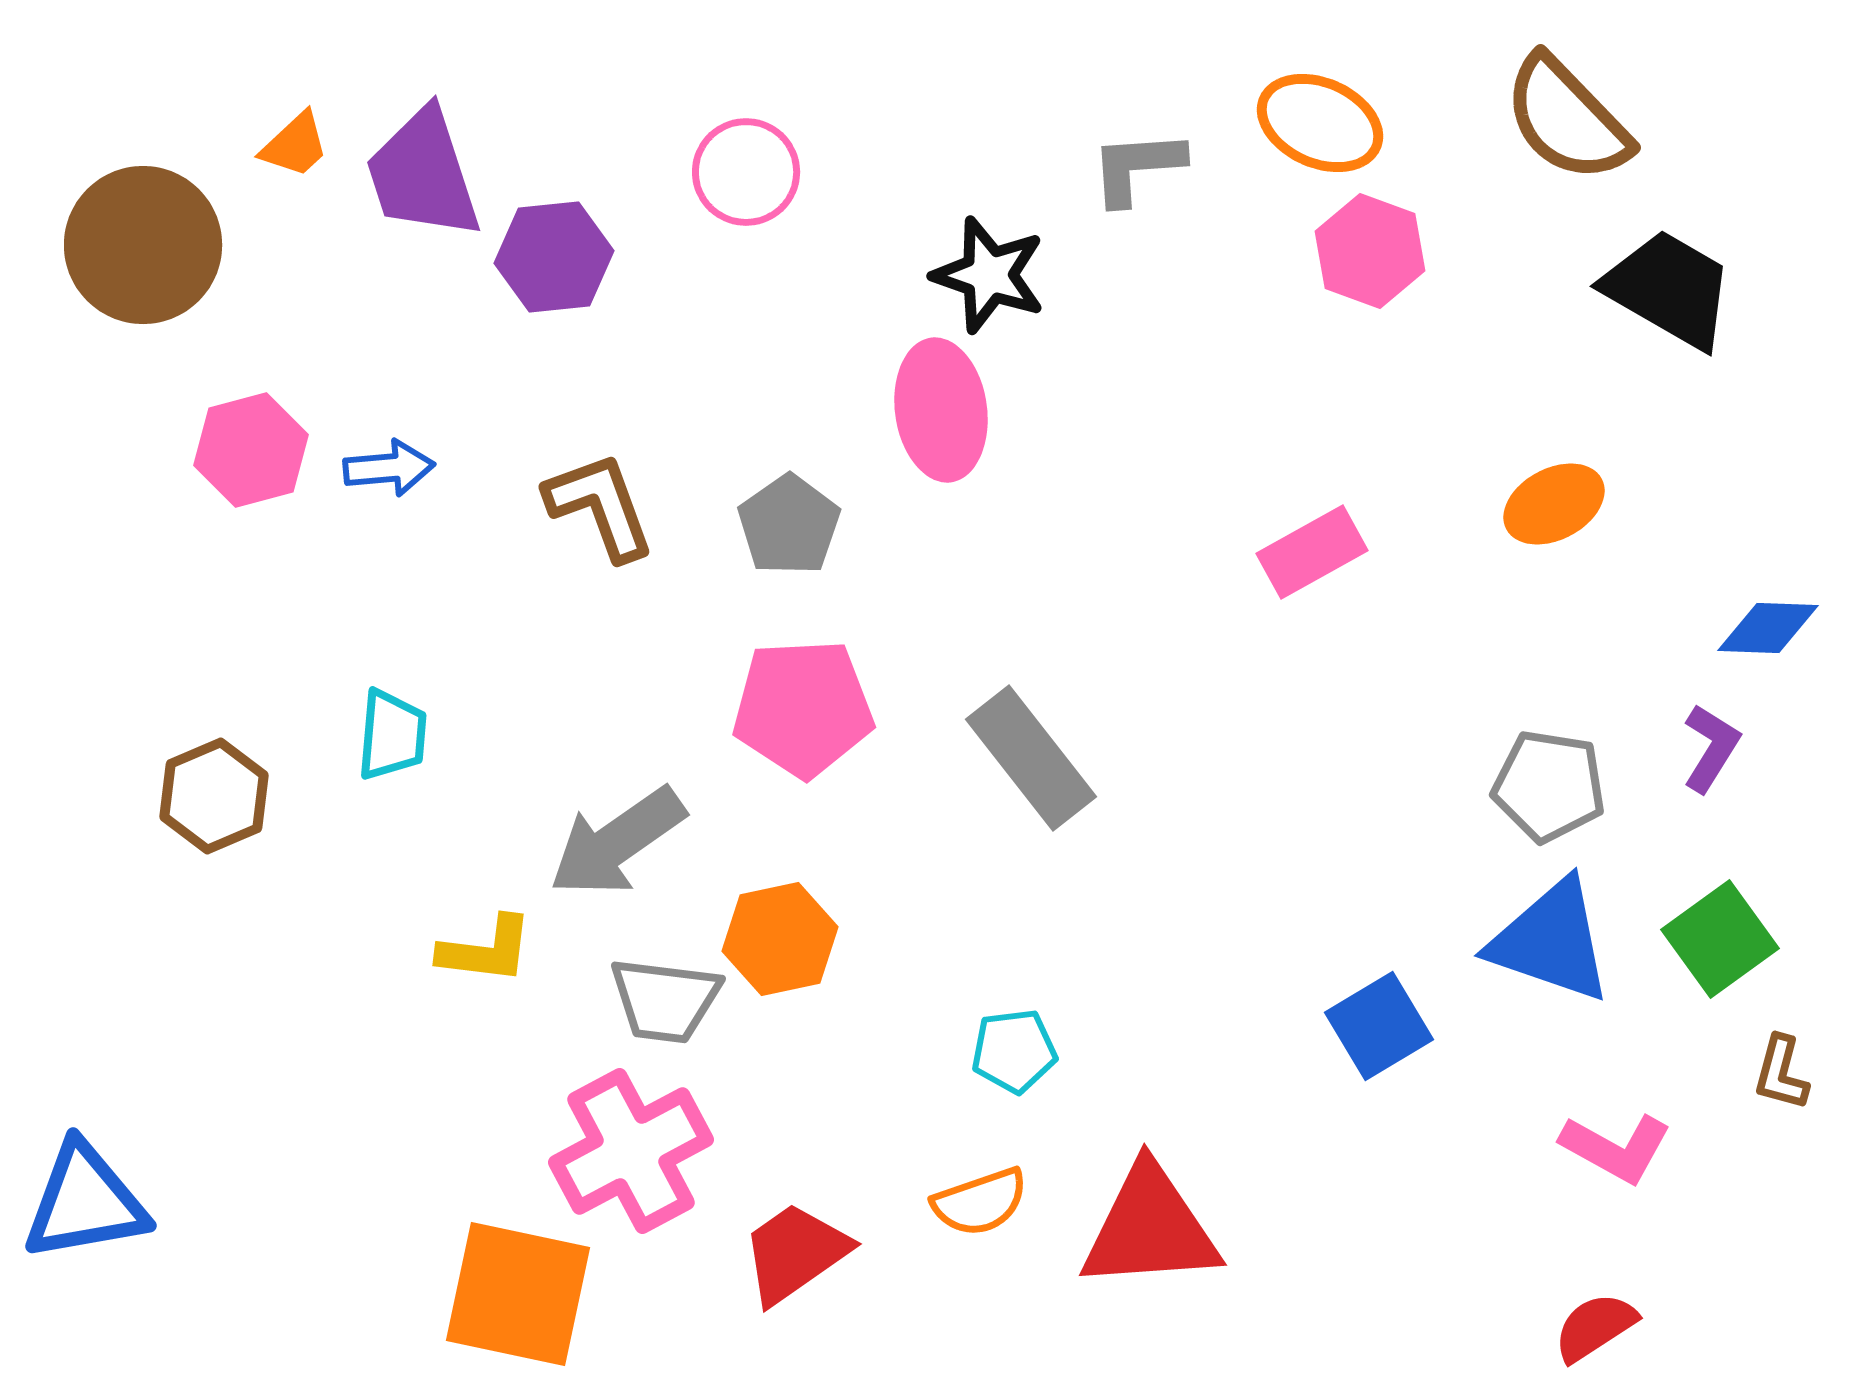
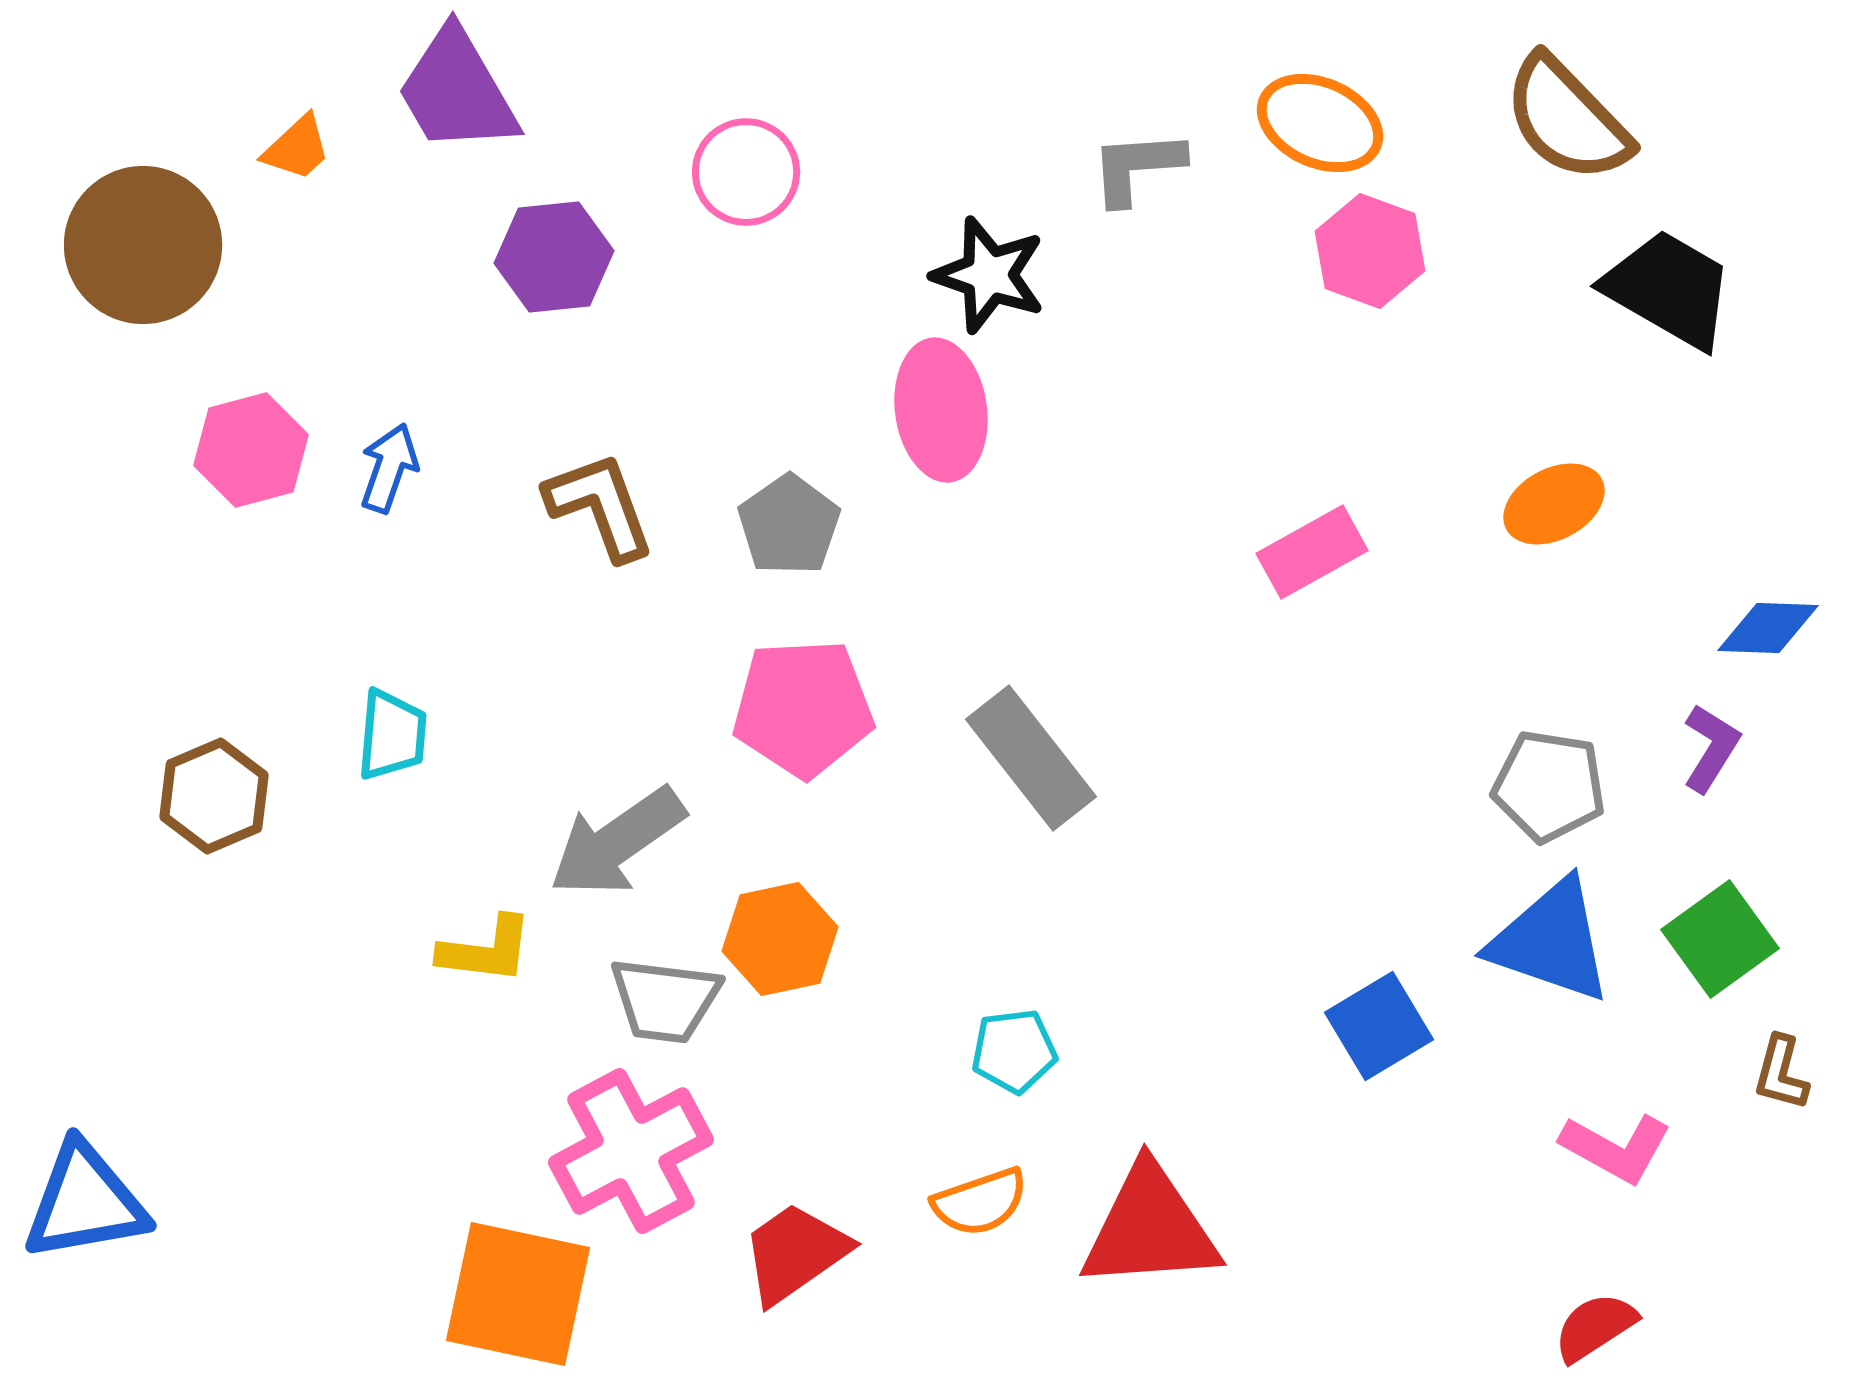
orange trapezoid at (295, 145): moved 2 px right, 3 px down
purple trapezoid at (423, 174): moved 34 px right, 83 px up; rotated 12 degrees counterclockwise
blue arrow at (389, 468): rotated 66 degrees counterclockwise
